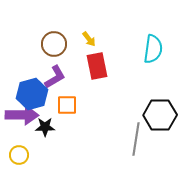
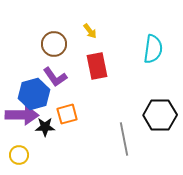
yellow arrow: moved 1 px right, 8 px up
purple L-shape: rotated 85 degrees clockwise
blue hexagon: moved 2 px right
orange square: moved 9 px down; rotated 15 degrees counterclockwise
gray line: moved 12 px left; rotated 20 degrees counterclockwise
